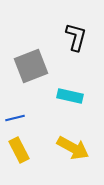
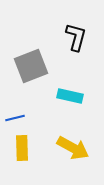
yellow rectangle: moved 3 px right, 2 px up; rotated 25 degrees clockwise
